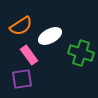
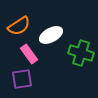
orange semicircle: moved 2 px left
white ellipse: moved 1 px right, 1 px up
pink rectangle: moved 1 px up
